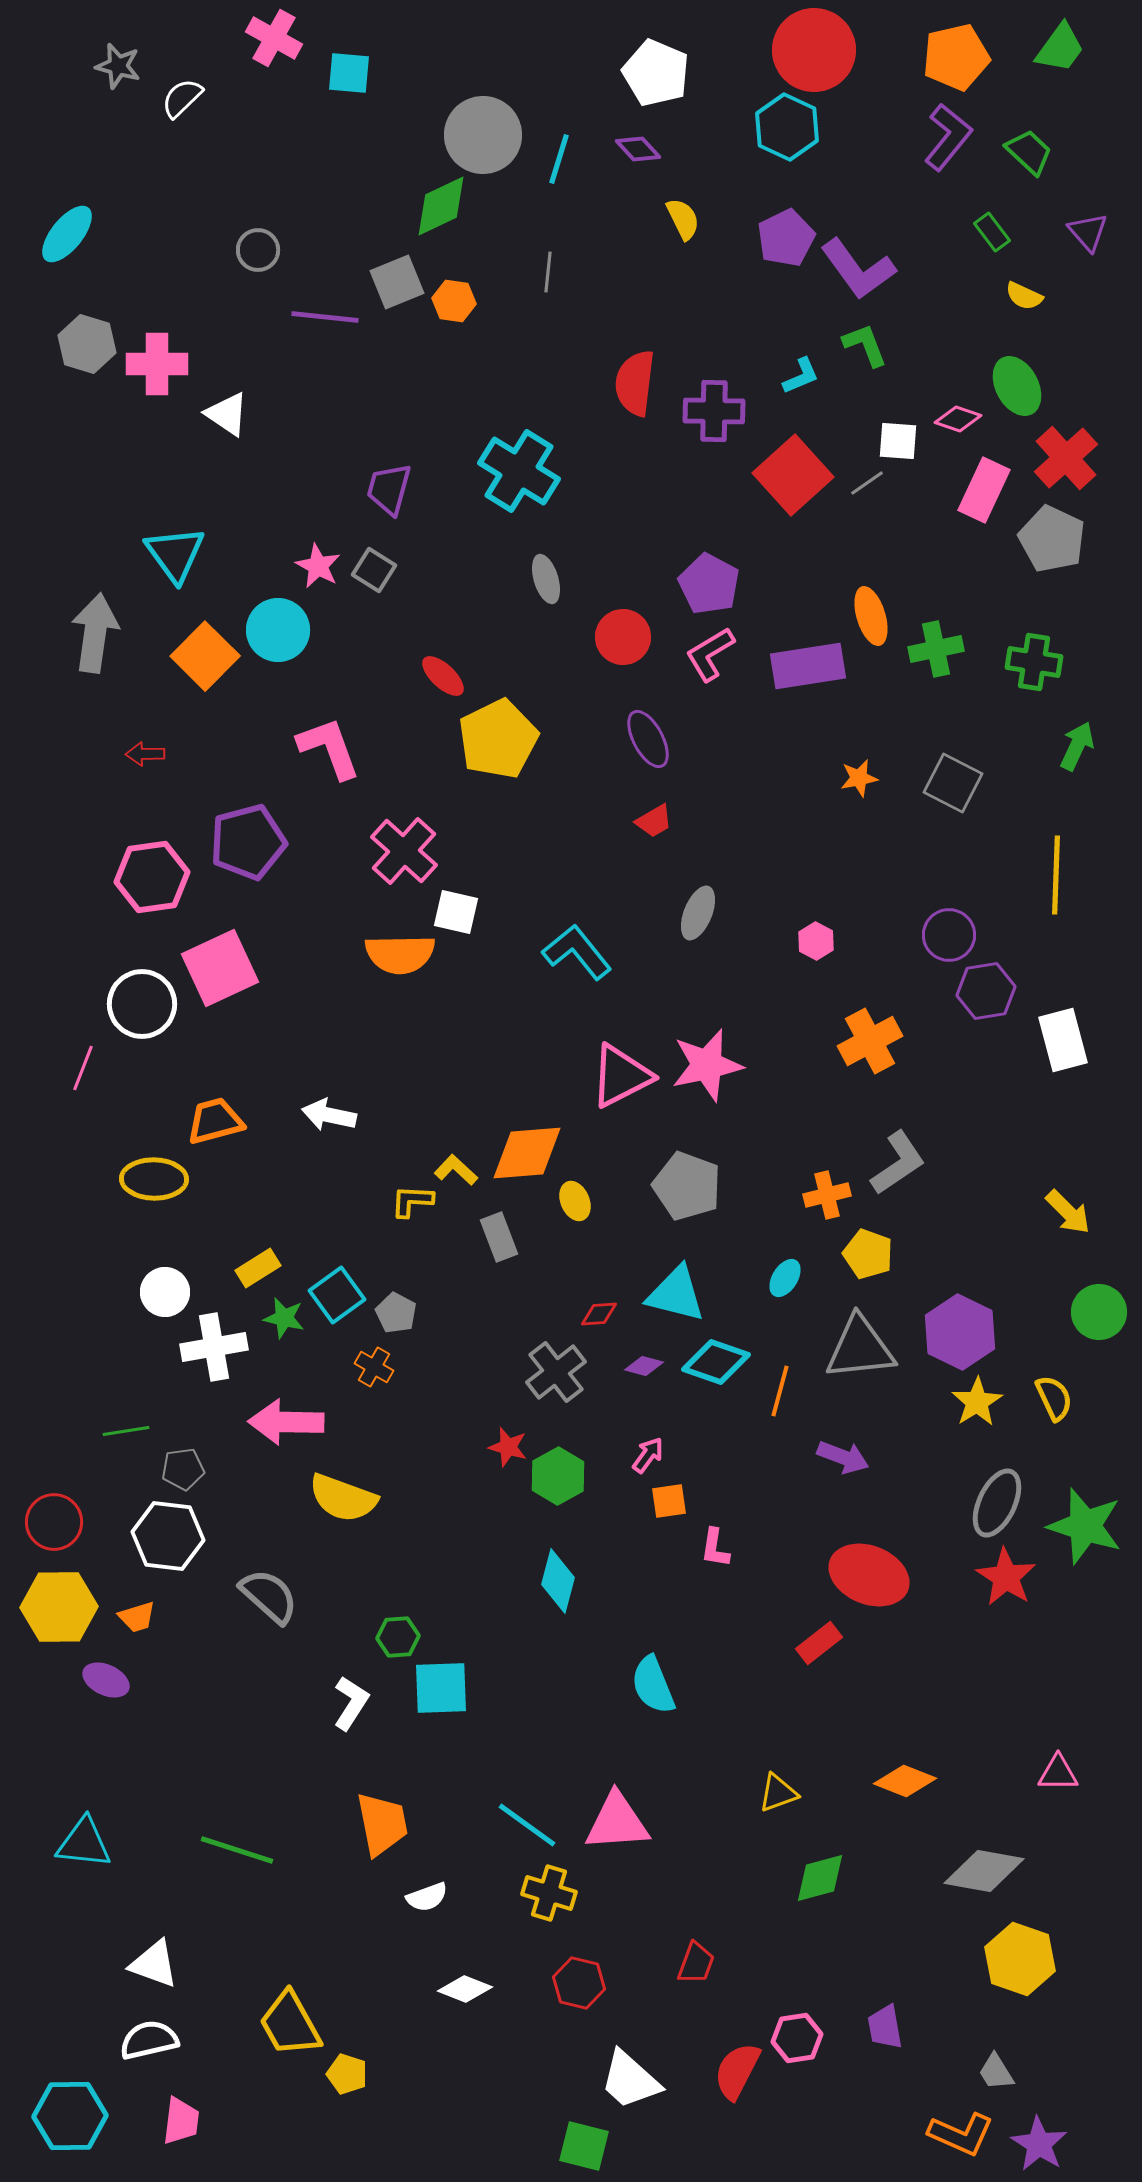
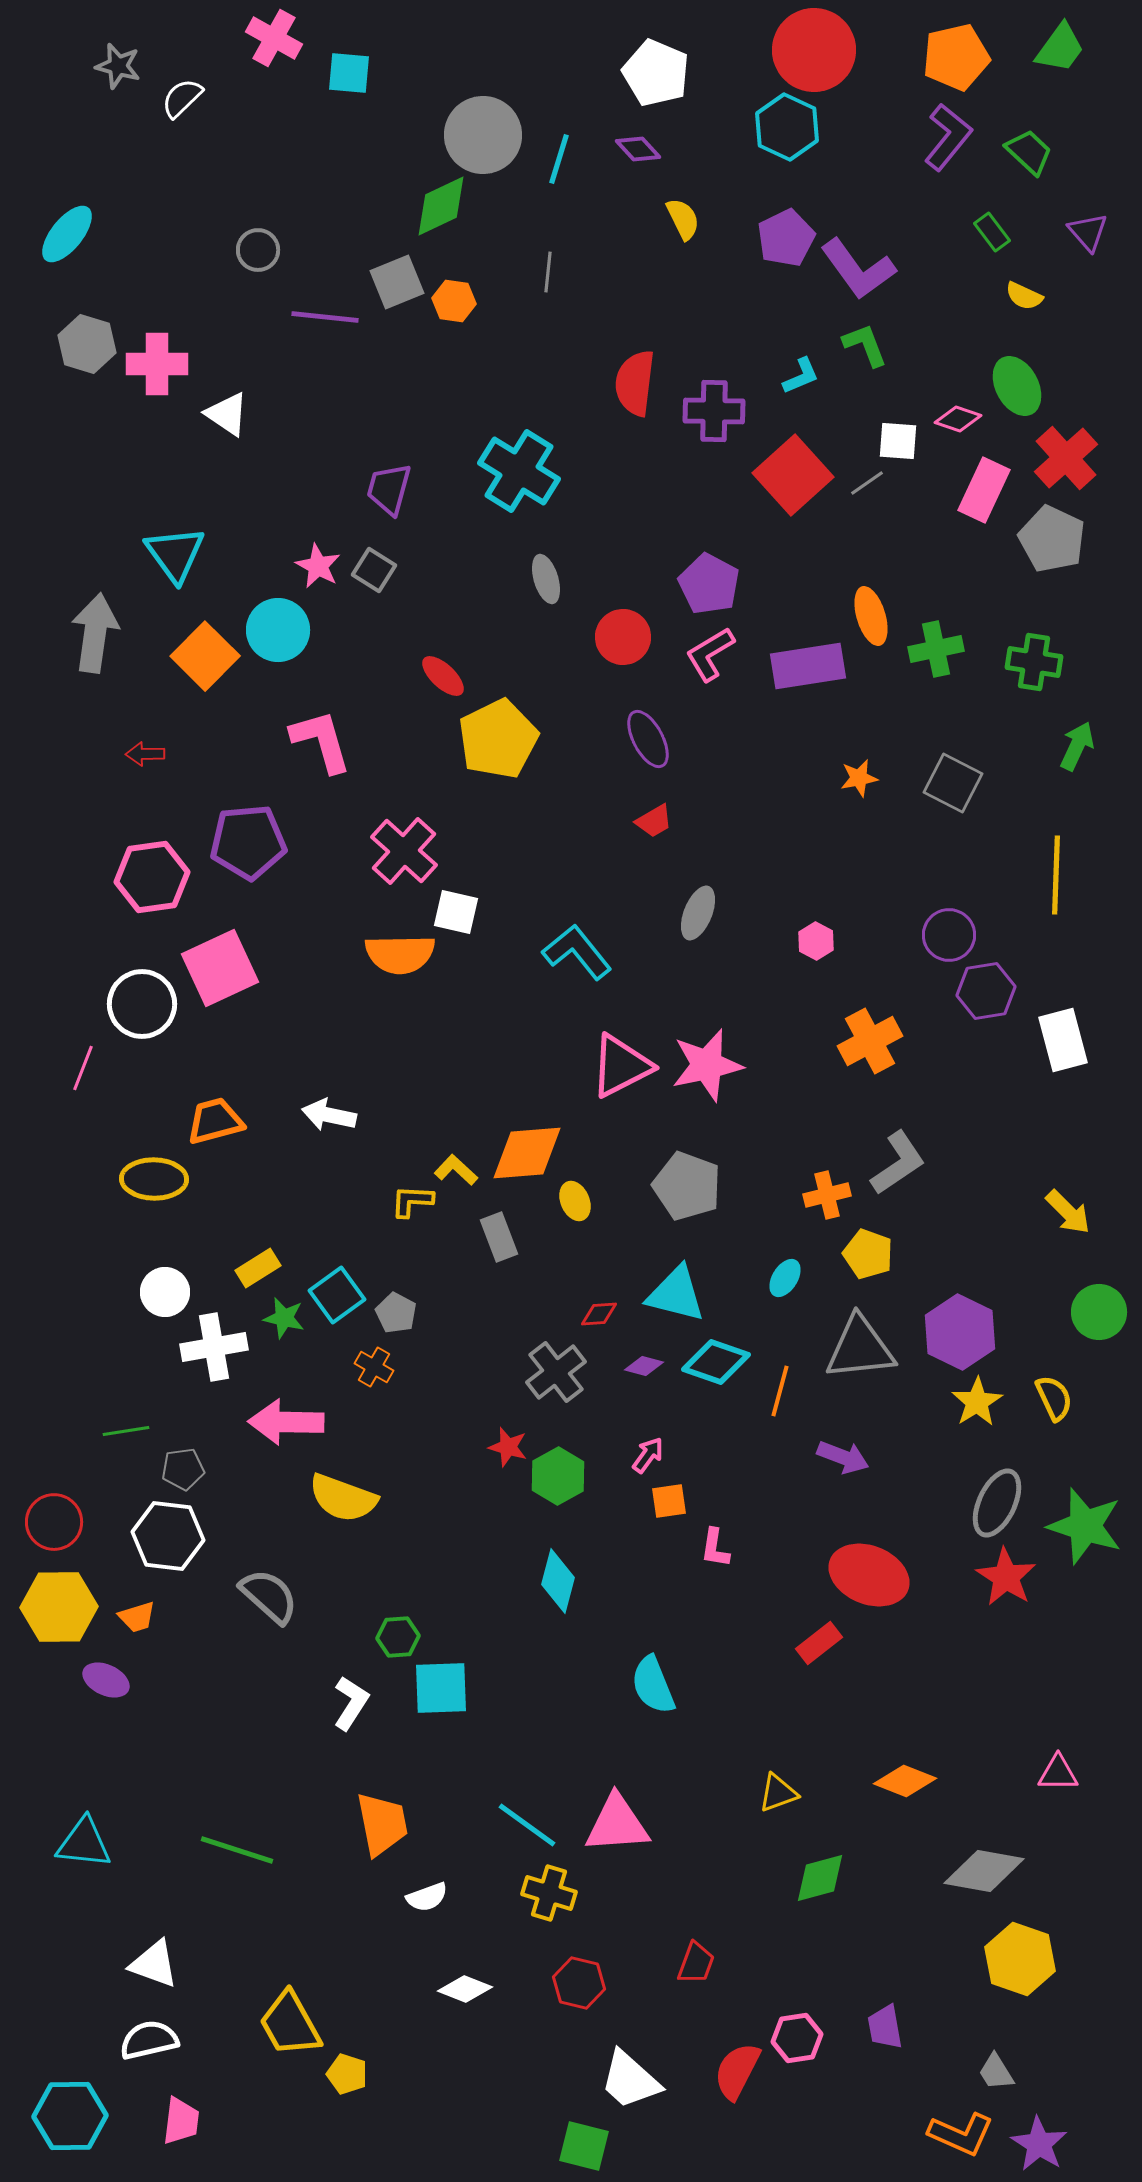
pink L-shape at (329, 748): moved 8 px left, 7 px up; rotated 4 degrees clockwise
purple pentagon at (248, 842): rotated 10 degrees clockwise
pink triangle at (621, 1076): moved 10 px up
pink triangle at (617, 1822): moved 2 px down
